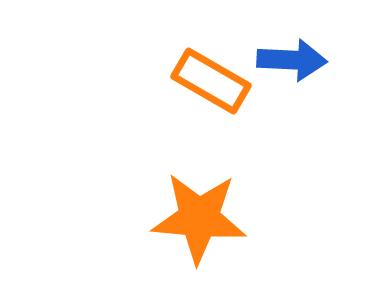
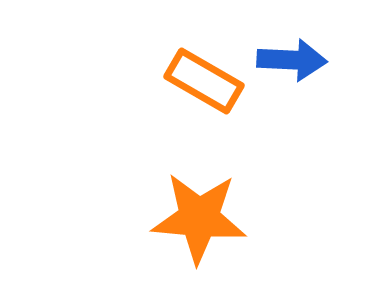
orange rectangle: moved 7 px left
